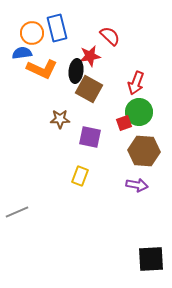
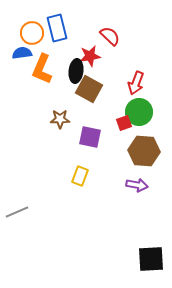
orange L-shape: rotated 88 degrees clockwise
